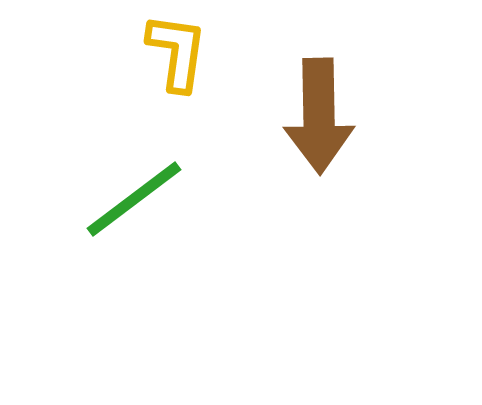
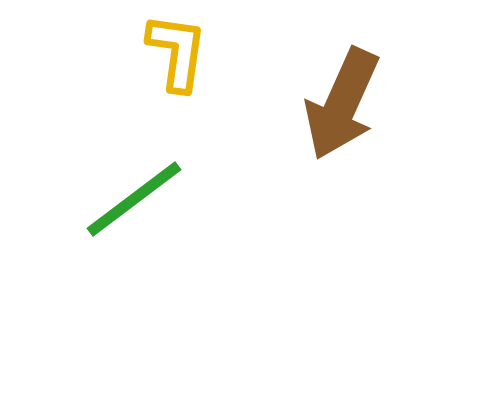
brown arrow: moved 23 px right, 12 px up; rotated 25 degrees clockwise
